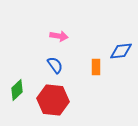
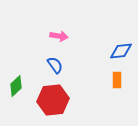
orange rectangle: moved 21 px right, 13 px down
green diamond: moved 1 px left, 4 px up
red hexagon: rotated 12 degrees counterclockwise
